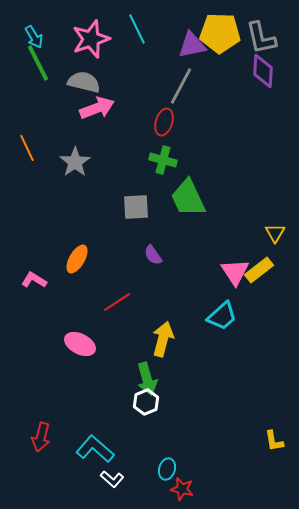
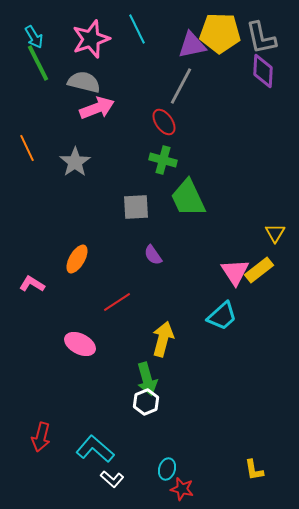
red ellipse: rotated 52 degrees counterclockwise
pink L-shape: moved 2 px left, 4 px down
yellow L-shape: moved 20 px left, 29 px down
